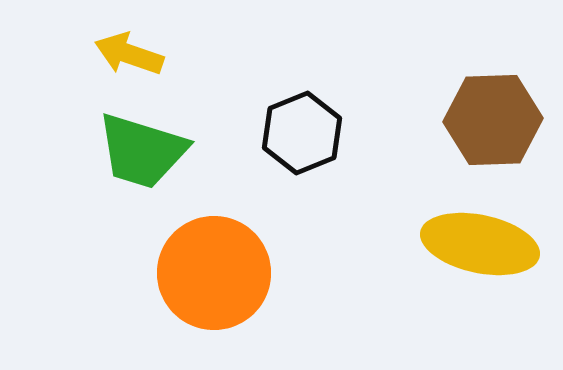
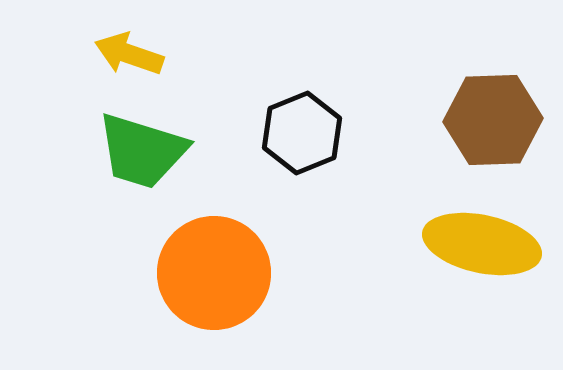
yellow ellipse: moved 2 px right
